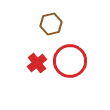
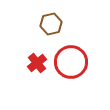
red circle: moved 1 px right, 1 px down
